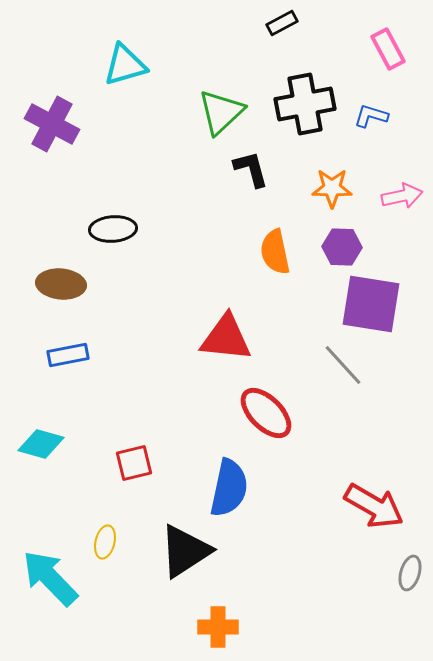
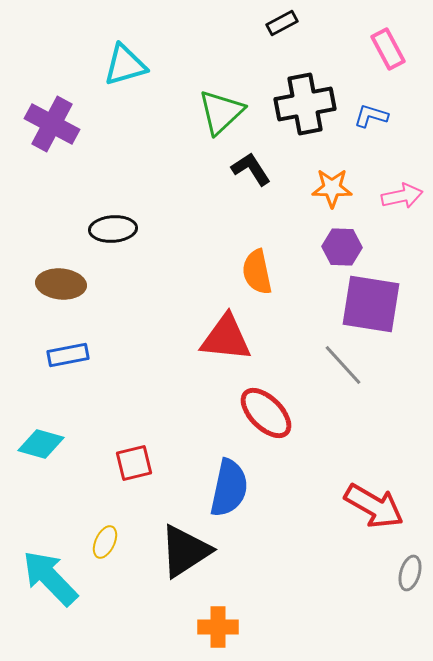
black L-shape: rotated 18 degrees counterclockwise
orange semicircle: moved 18 px left, 20 px down
yellow ellipse: rotated 12 degrees clockwise
